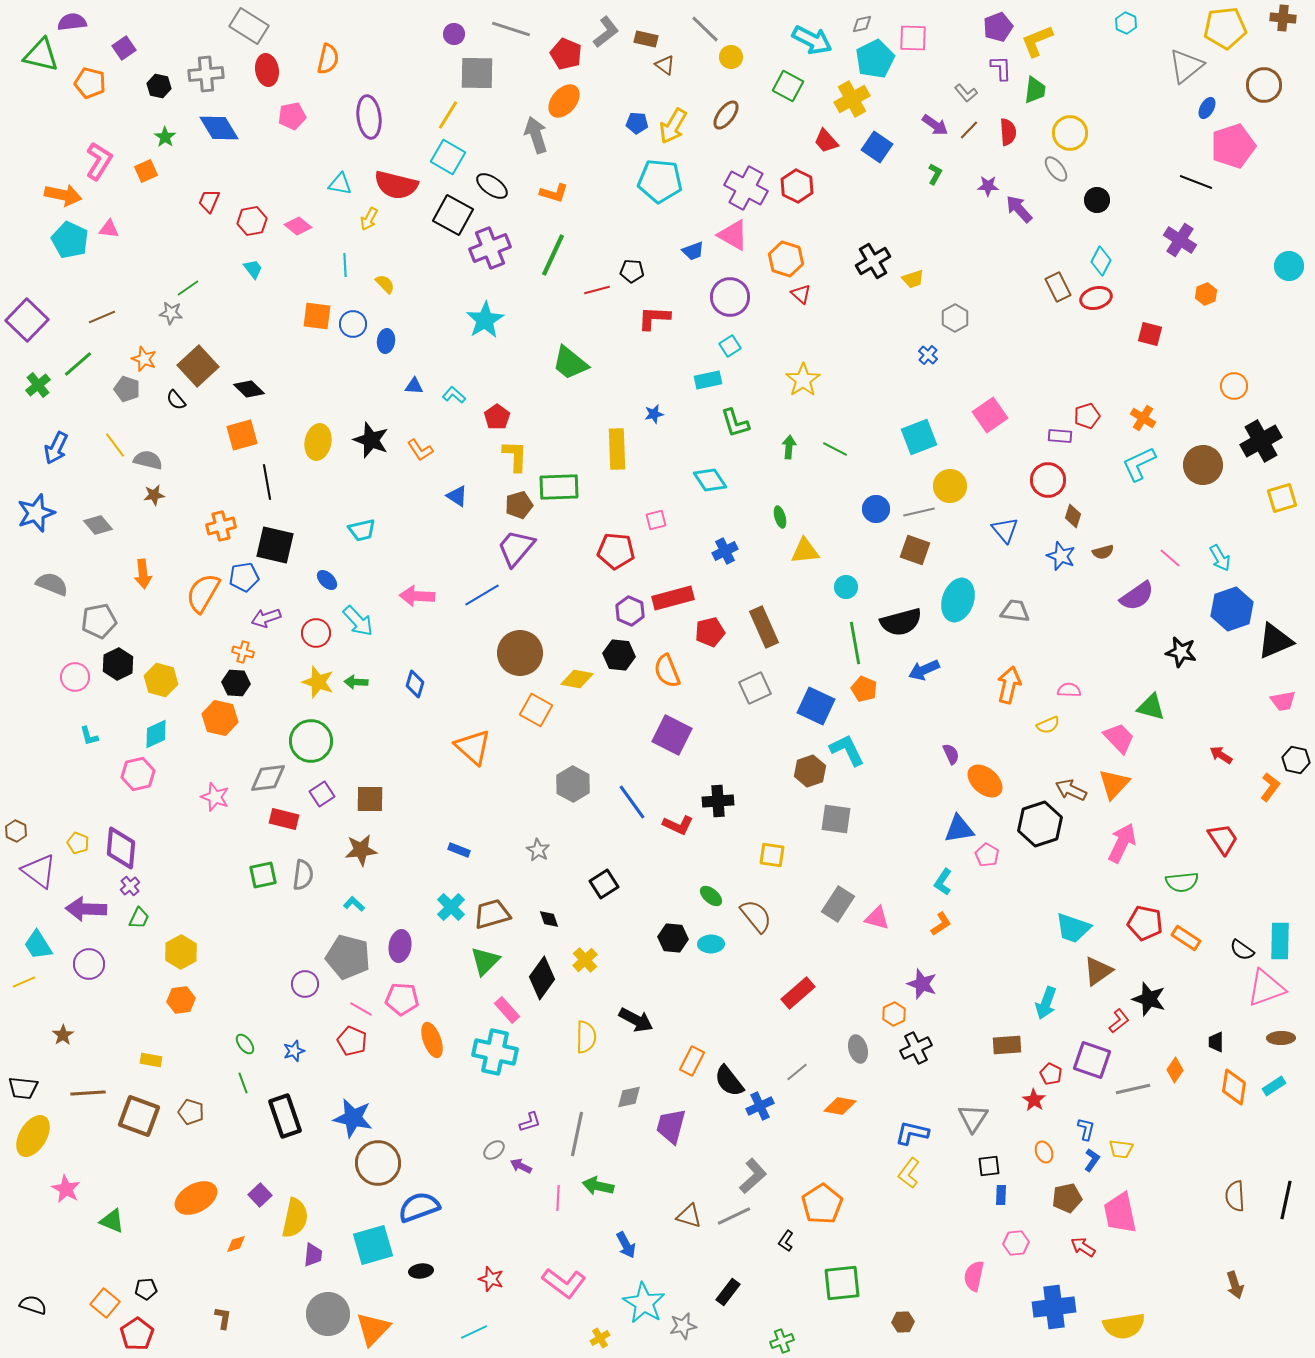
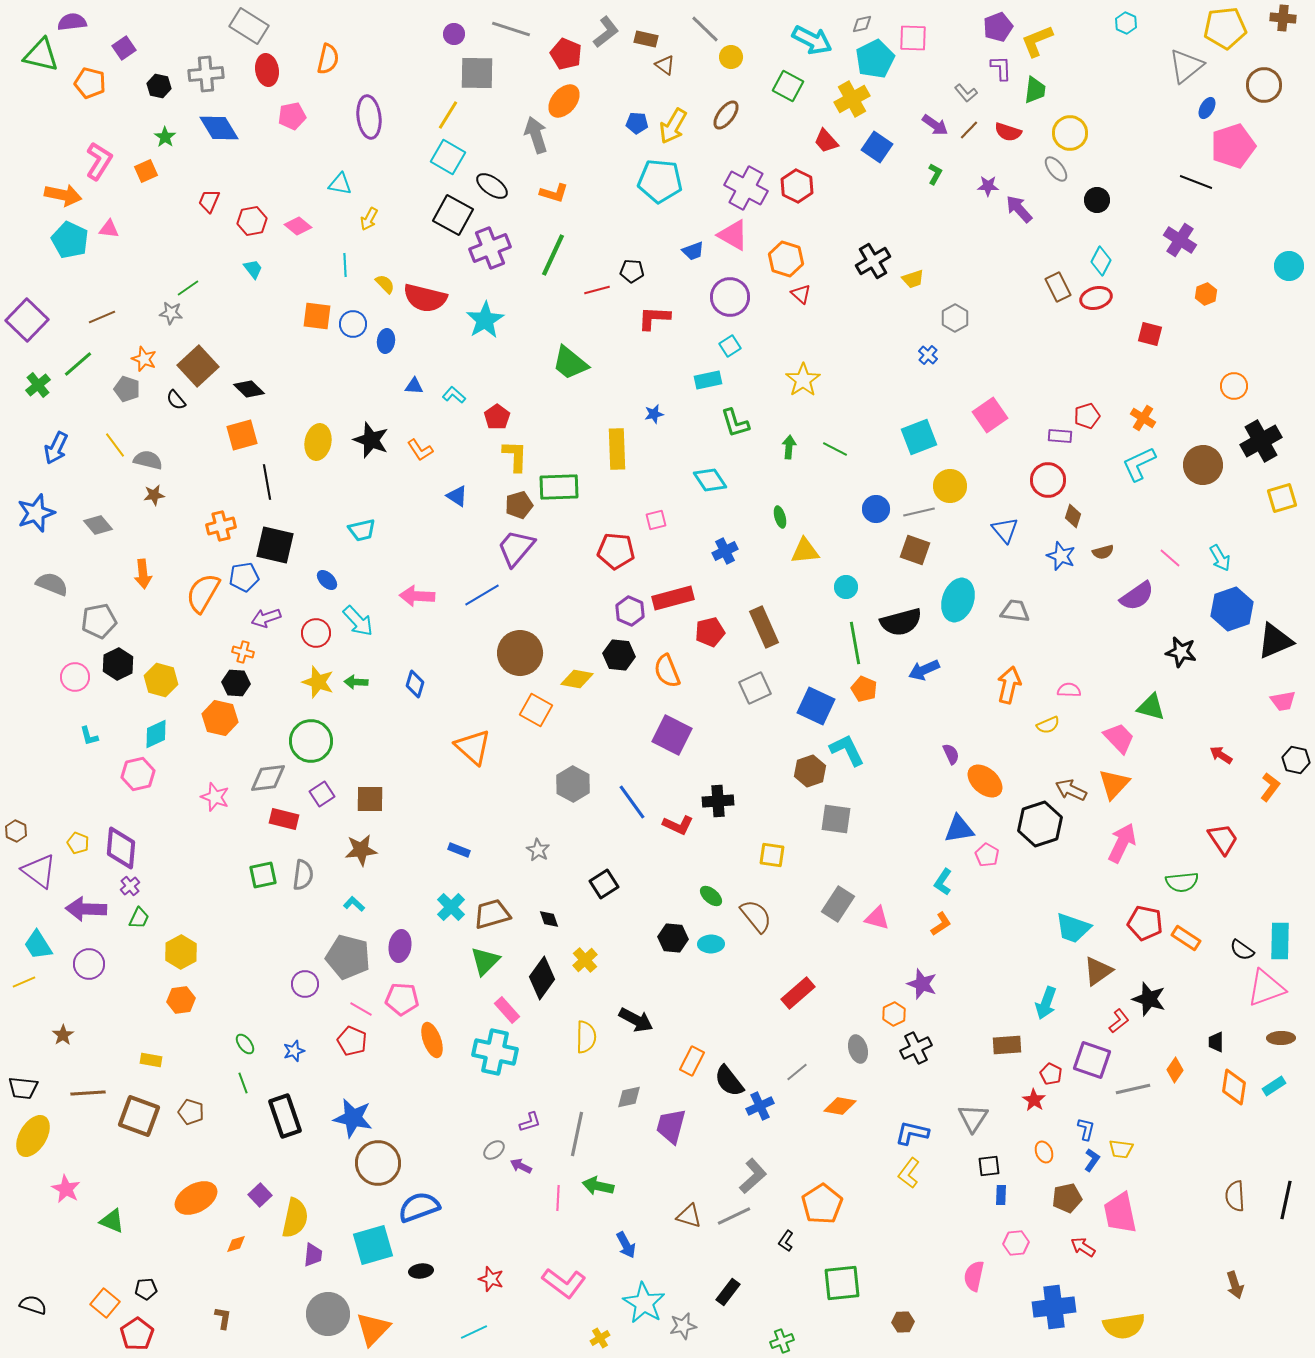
red semicircle at (1008, 132): rotated 112 degrees clockwise
red semicircle at (396, 185): moved 29 px right, 113 px down
